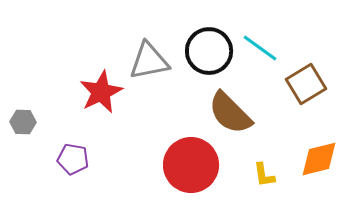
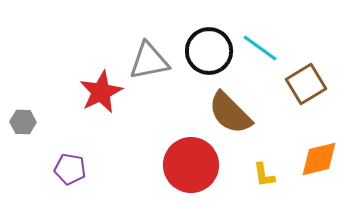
purple pentagon: moved 3 px left, 10 px down
